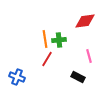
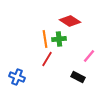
red diamond: moved 15 px left; rotated 40 degrees clockwise
green cross: moved 1 px up
pink line: rotated 56 degrees clockwise
